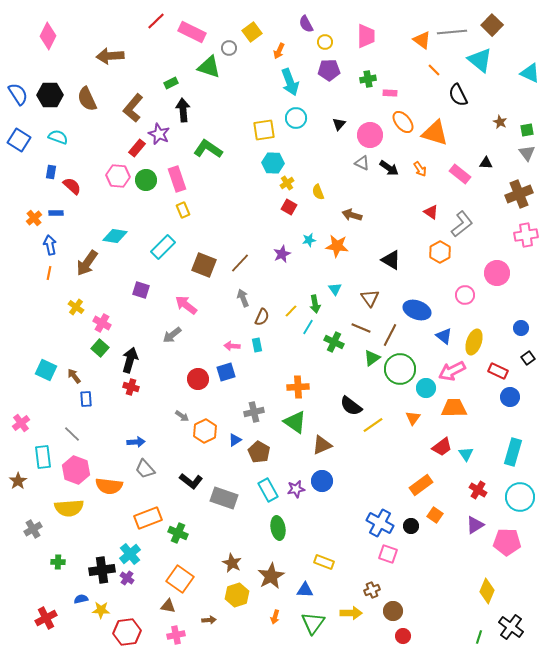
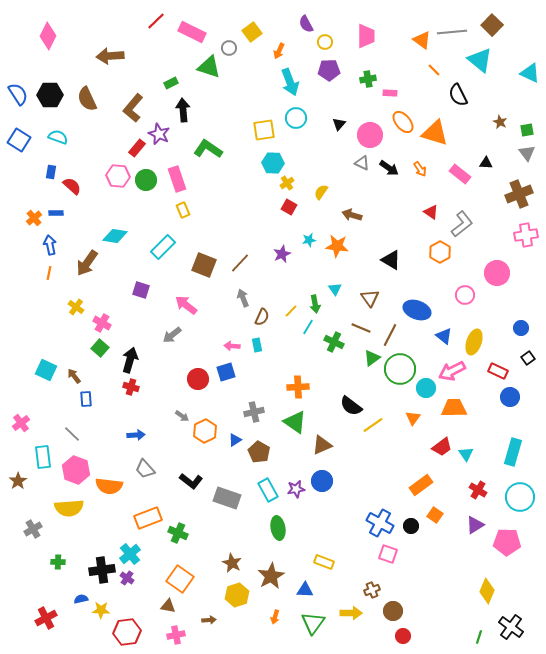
yellow semicircle at (318, 192): moved 3 px right; rotated 56 degrees clockwise
blue arrow at (136, 442): moved 7 px up
gray rectangle at (224, 498): moved 3 px right
